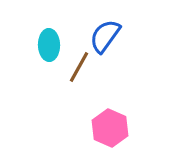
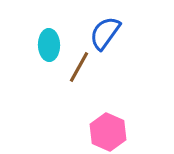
blue semicircle: moved 3 px up
pink hexagon: moved 2 px left, 4 px down
